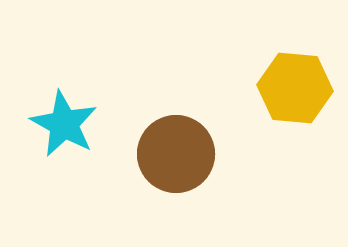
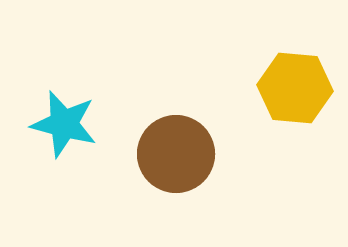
cyan star: rotated 14 degrees counterclockwise
